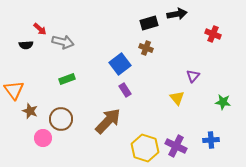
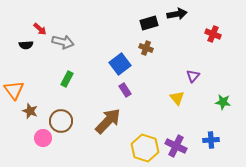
green rectangle: rotated 42 degrees counterclockwise
brown circle: moved 2 px down
